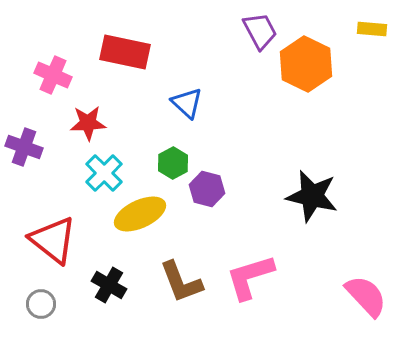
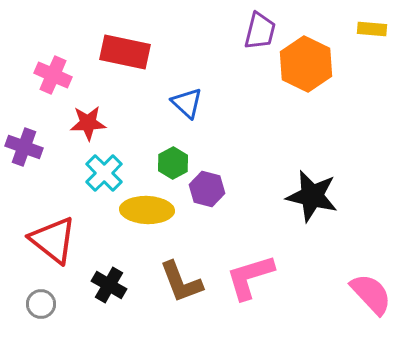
purple trapezoid: rotated 42 degrees clockwise
yellow ellipse: moved 7 px right, 4 px up; rotated 27 degrees clockwise
pink semicircle: moved 5 px right, 2 px up
